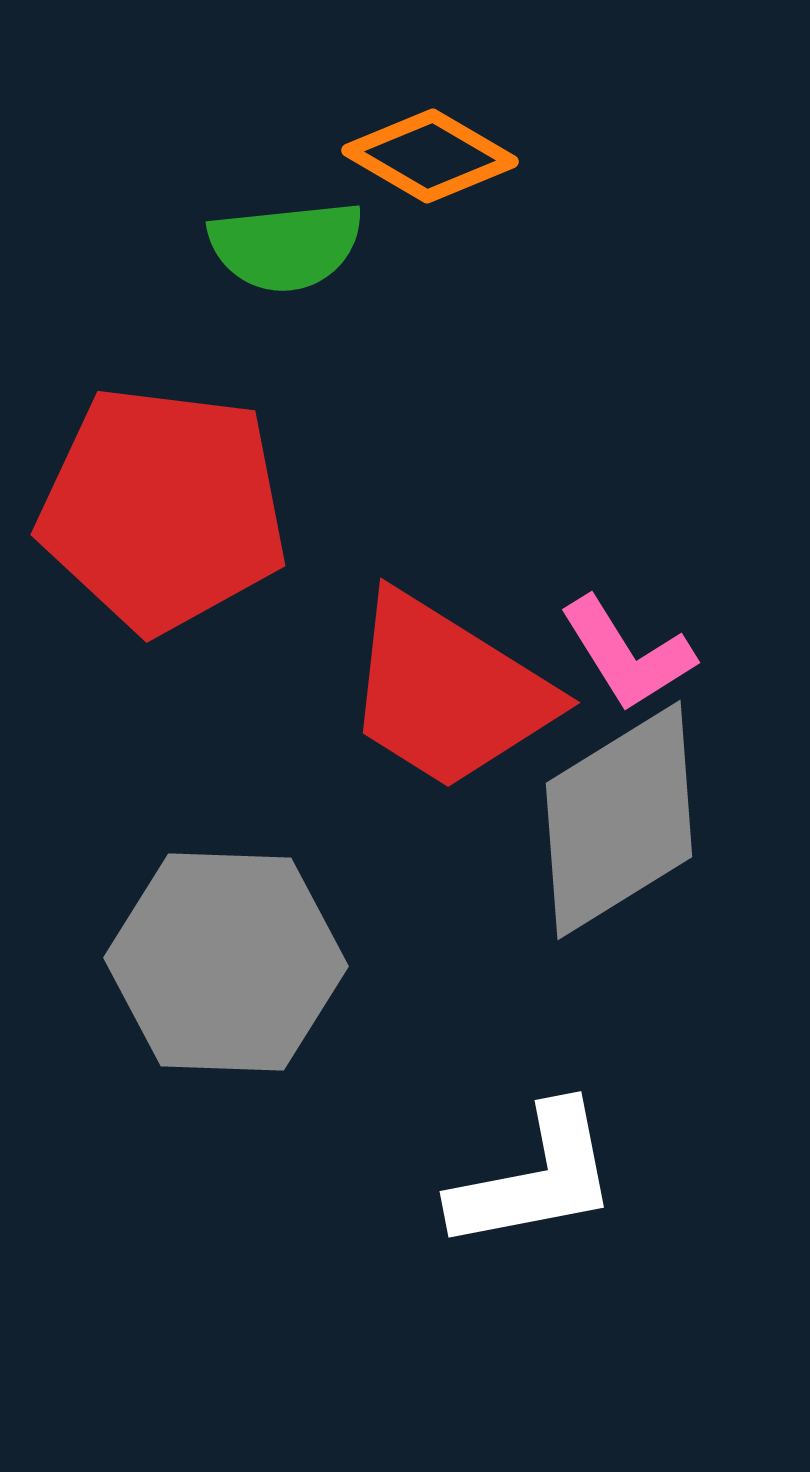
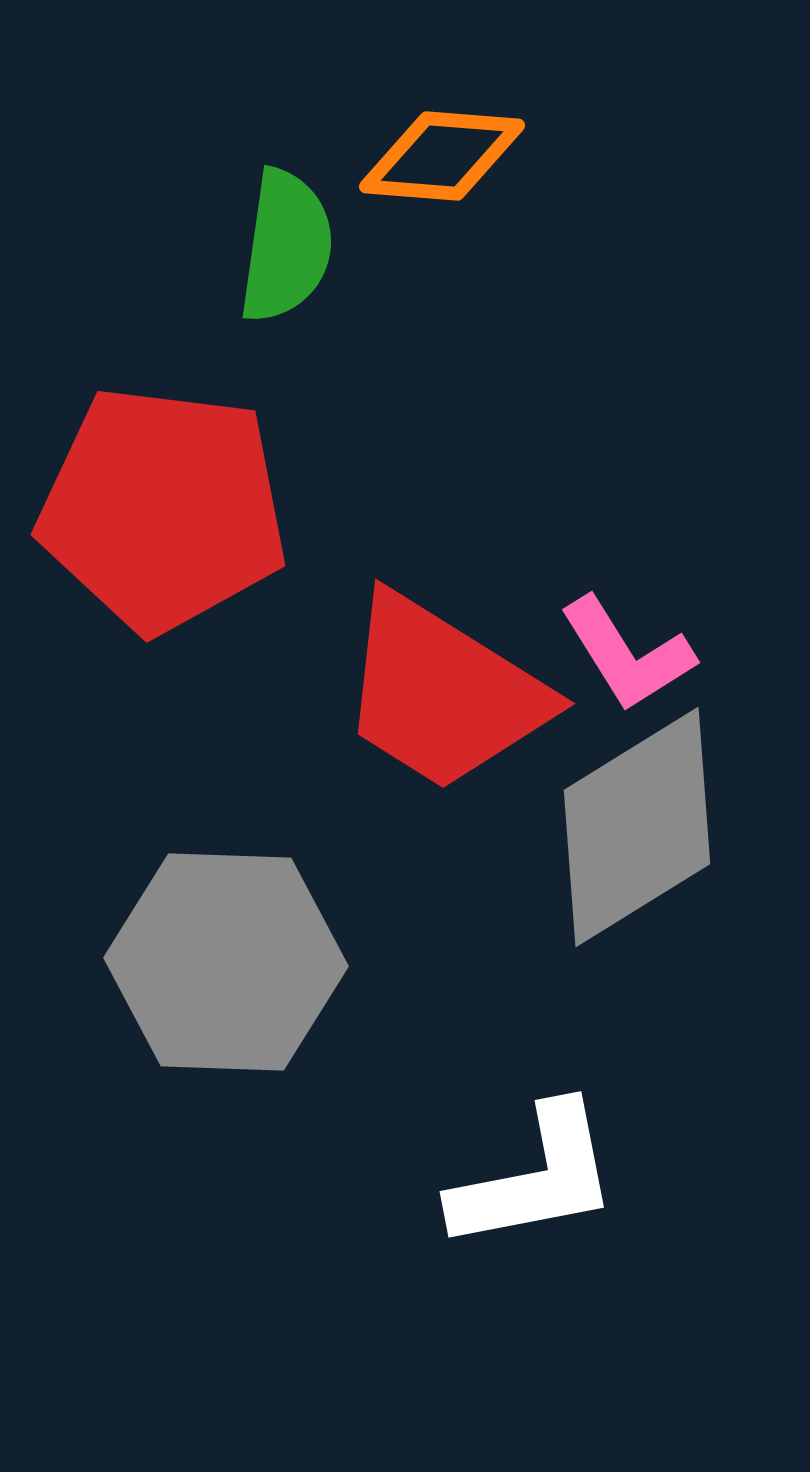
orange diamond: moved 12 px right; rotated 26 degrees counterclockwise
green semicircle: rotated 76 degrees counterclockwise
red trapezoid: moved 5 px left, 1 px down
gray diamond: moved 18 px right, 7 px down
